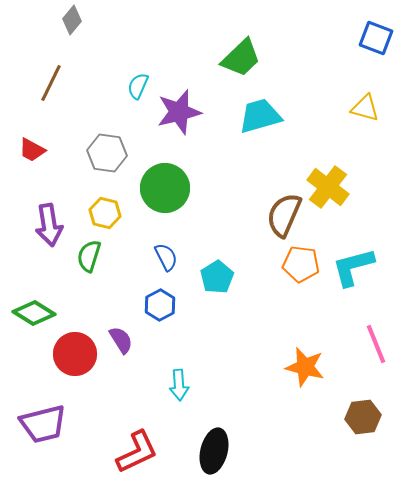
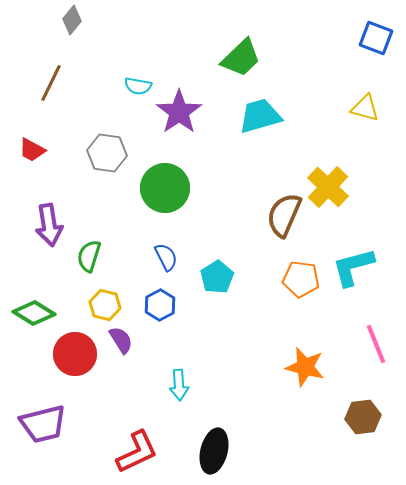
cyan semicircle: rotated 104 degrees counterclockwise
purple star: rotated 21 degrees counterclockwise
yellow cross: rotated 6 degrees clockwise
yellow hexagon: moved 92 px down
orange pentagon: moved 15 px down
